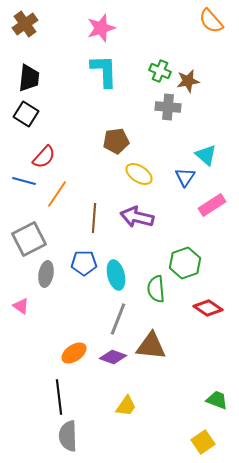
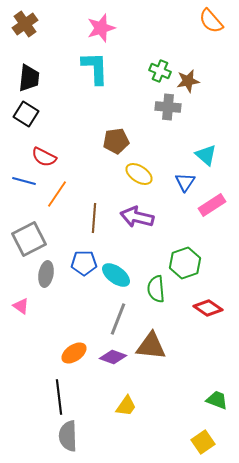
cyan L-shape: moved 9 px left, 3 px up
red semicircle: rotated 75 degrees clockwise
blue triangle: moved 5 px down
cyan ellipse: rotated 40 degrees counterclockwise
